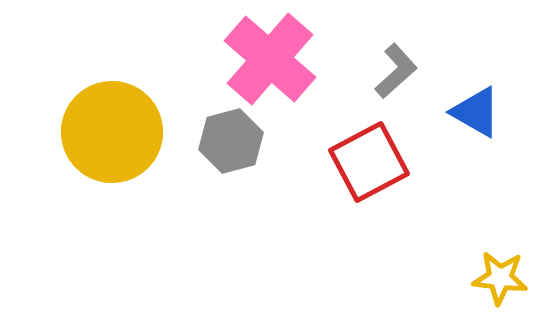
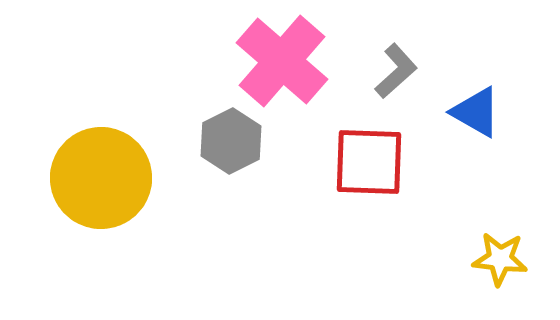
pink cross: moved 12 px right, 2 px down
yellow circle: moved 11 px left, 46 px down
gray hexagon: rotated 12 degrees counterclockwise
red square: rotated 30 degrees clockwise
yellow star: moved 19 px up
